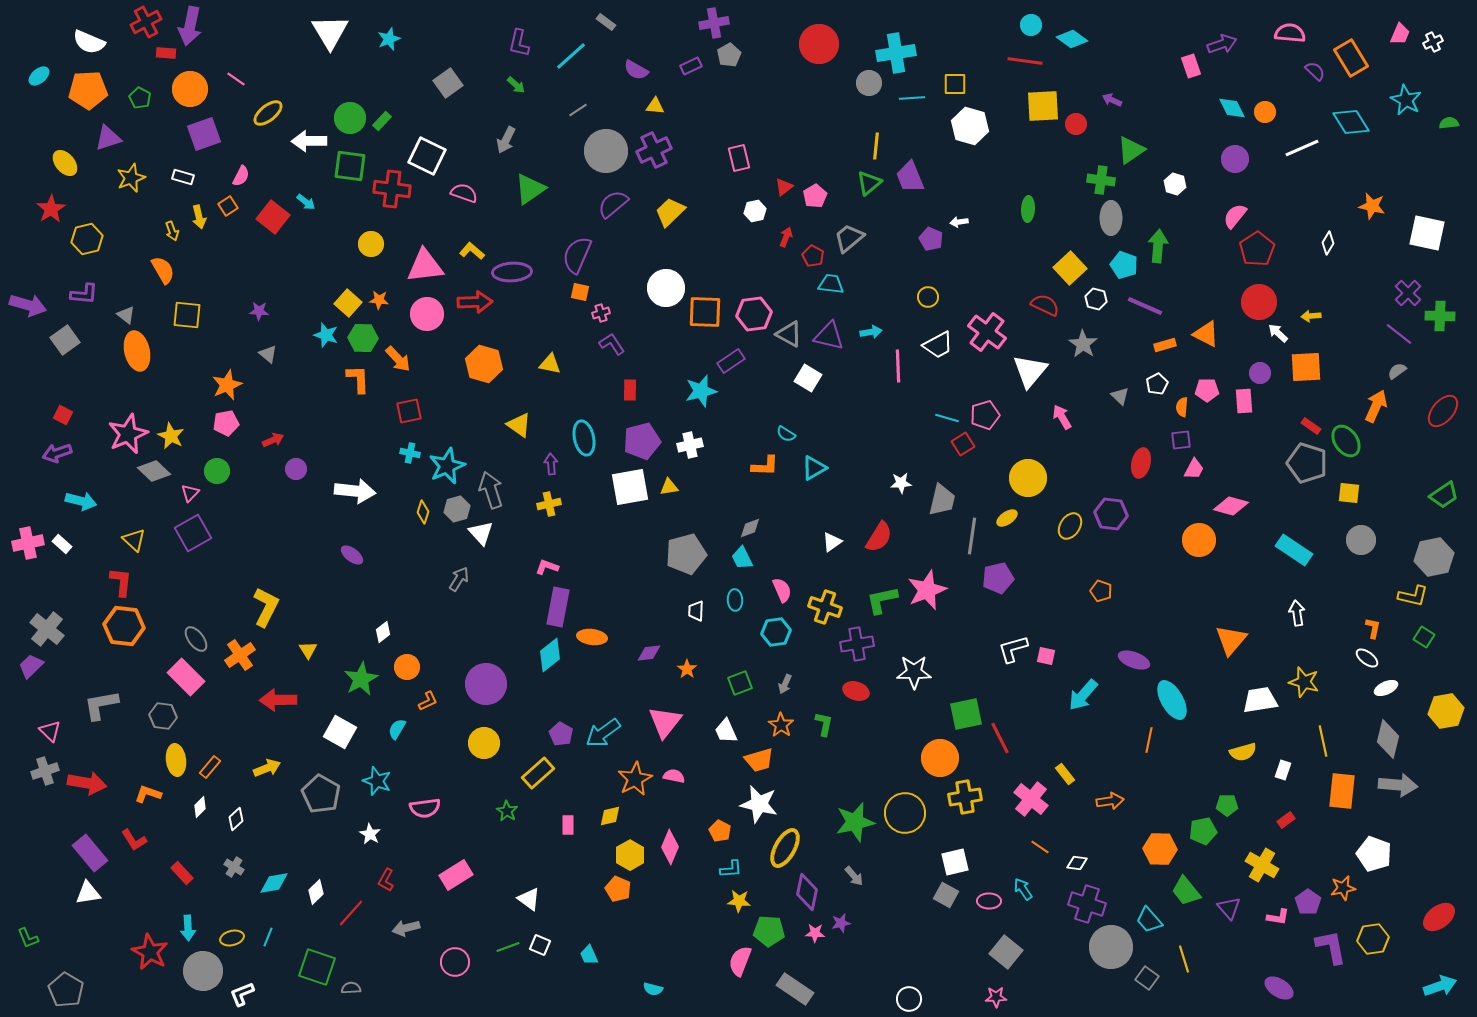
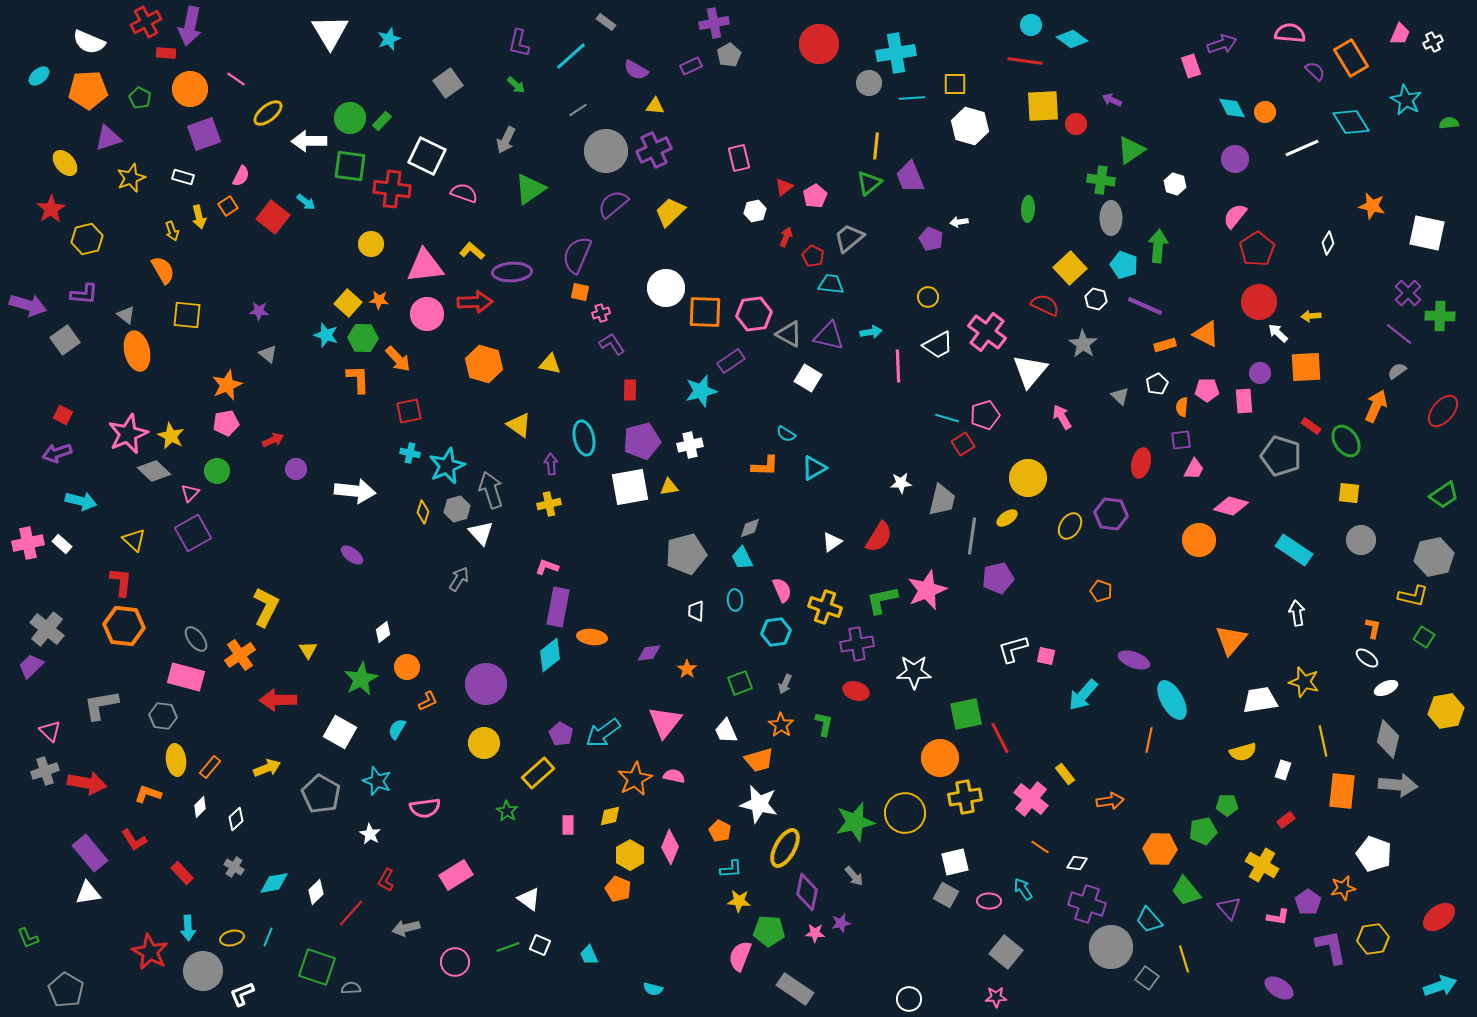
gray pentagon at (1307, 463): moved 26 px left, 7 px up
pink rectangle at (186, 677): rotated 30 degrees counterclockwise
pink semicircle at (740, 961): moved 5 px up
